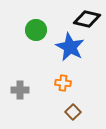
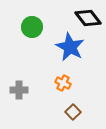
black diamond: moved 1 px right, 1 px up; rotated 40 degrees clockwise
green circle: moved 4 px left, 3 px up
orange cross: rotated 21 degrees clockwise
gray cross: moved 1 px left
